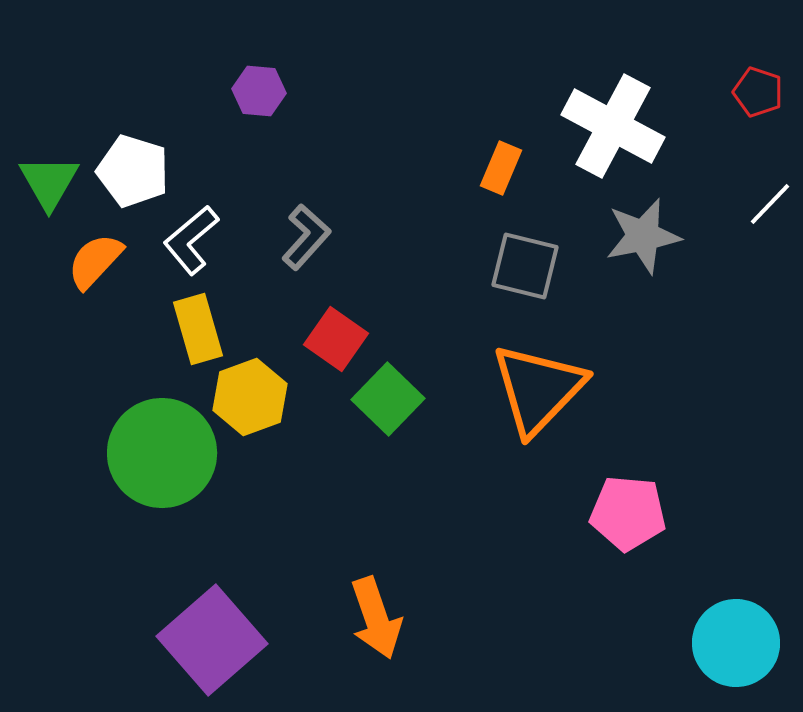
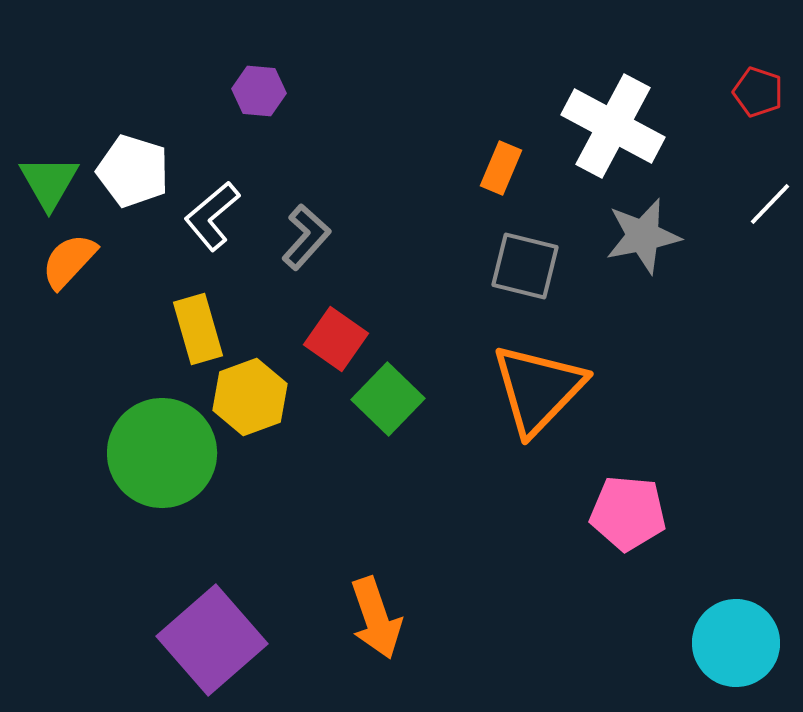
white L-shape: moved 21 px right, 24 px up
orange semicircle: moved 26 px left
